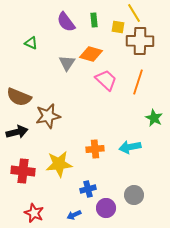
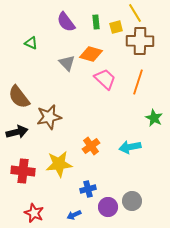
yellow line: moved 1 px right
green rectangle: moved 2 px right, 2 px down
yellow square: moved 2 px left; rotated 24 degrees counterclockwise
gray triangle: rotated 18 degrees counterclockwise
pink trapezoid: moved 1 px left, 1 px up
brown semicircle: rotated 30 degrees clockwise
brown star: moved 1 px right, 1 px down
orange cross: moved 4 px left, 3 px up; rotated 30 degrees counterclockwise
gray circle: moved 2 px left, 6 px down
purple circle: moved 2 px right, 1 px up
